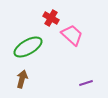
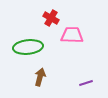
pink trapezoid: rotated 40 degrees counterclockwise
green ellipse: rotated 24 degrees clockwise
brown arrow: moved 18 px right, 2 px up
